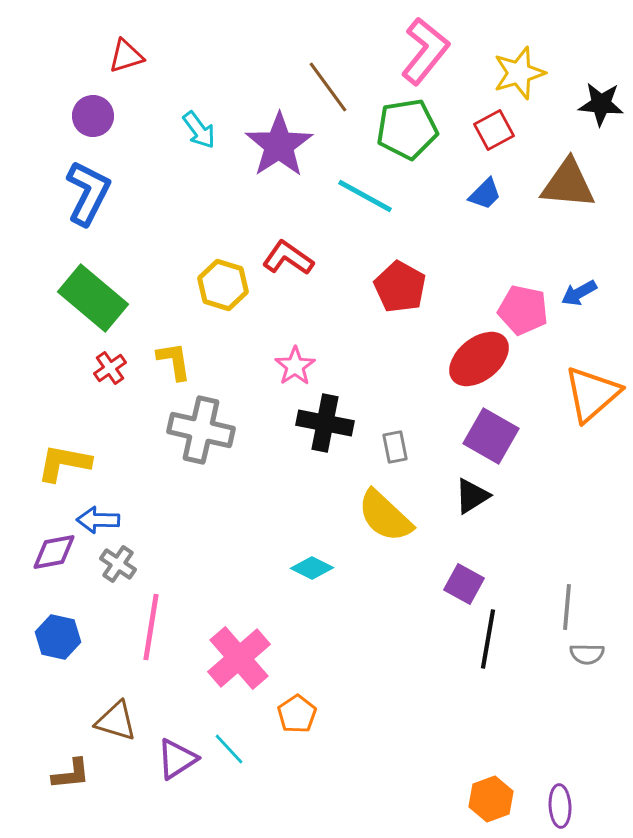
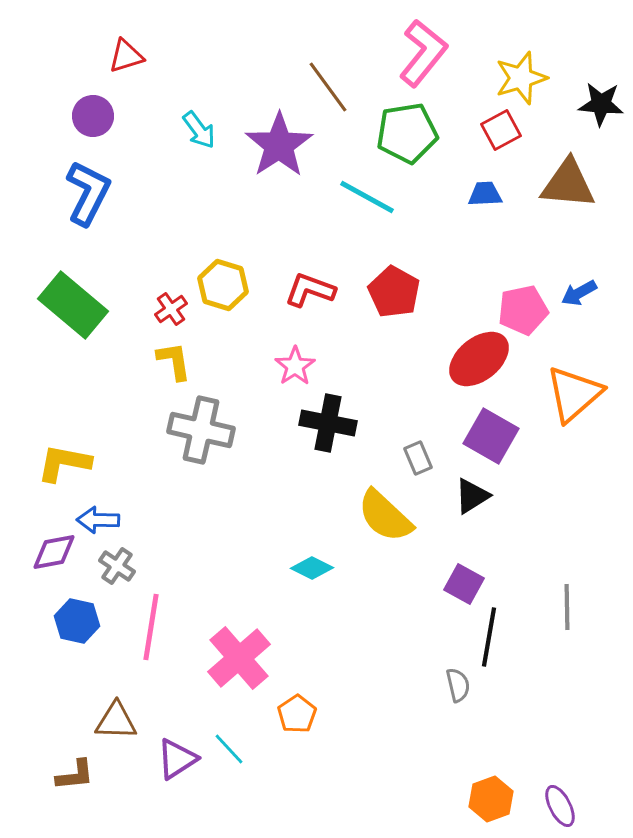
pink L-shape at (425, 51): moved 2 px left, 2 px down
yellow star at (519, 73): moved 2 px right, 5 px down
green pentagon at (407, 129): moved 4 px down
red square at (494, 130): moved 7 px right
blue trapezoid at (485, 194): rotated 138 degrees counterclockwise
cyan line at (365, 196): moved 2 px right, 1 px down
red L-shape at (288, 258): moved 22 px right, 32 px down; rotated 15 degrees counterclockwise
red pentagon at (400, 287): moved 6 px left, 5 px down
green rectangle at (93, 298): moved 20 px left, 7 px down
pink pentagon at (523, 310): rotated 24 degrees counterclockwise
red cross at (110, 368): moved 61 px right, 59 px up
orange triangle at (592, 394): moved 18 px left
black cross at (325, 423): moved 3 px right
gray rectangle at (395, 447): moved 23 px right, 11 px down; rotated 12 degrees counterclockwise
gray cross at (118, 564): moved 1 px left, 2 px down
gray line at (567, 607): rotated 6 degrees counterclockwise
blue hexagon at (58, 637): moved 19 px right, 16 px up
black line at (488, 639): moved 1 px right, 2 px up
gray semicircle at (587, 654): moved 129 px left, 31 px down; rotated 104 degrees counterclockwise
brown triangle at (116, 721): rotated 15 degrees counterclockwise
brown L-shape at (71, 774): moved 4 px right, 1 px down
purple ellipse at (560, 806): rotated 24 degrees counterclockwise
